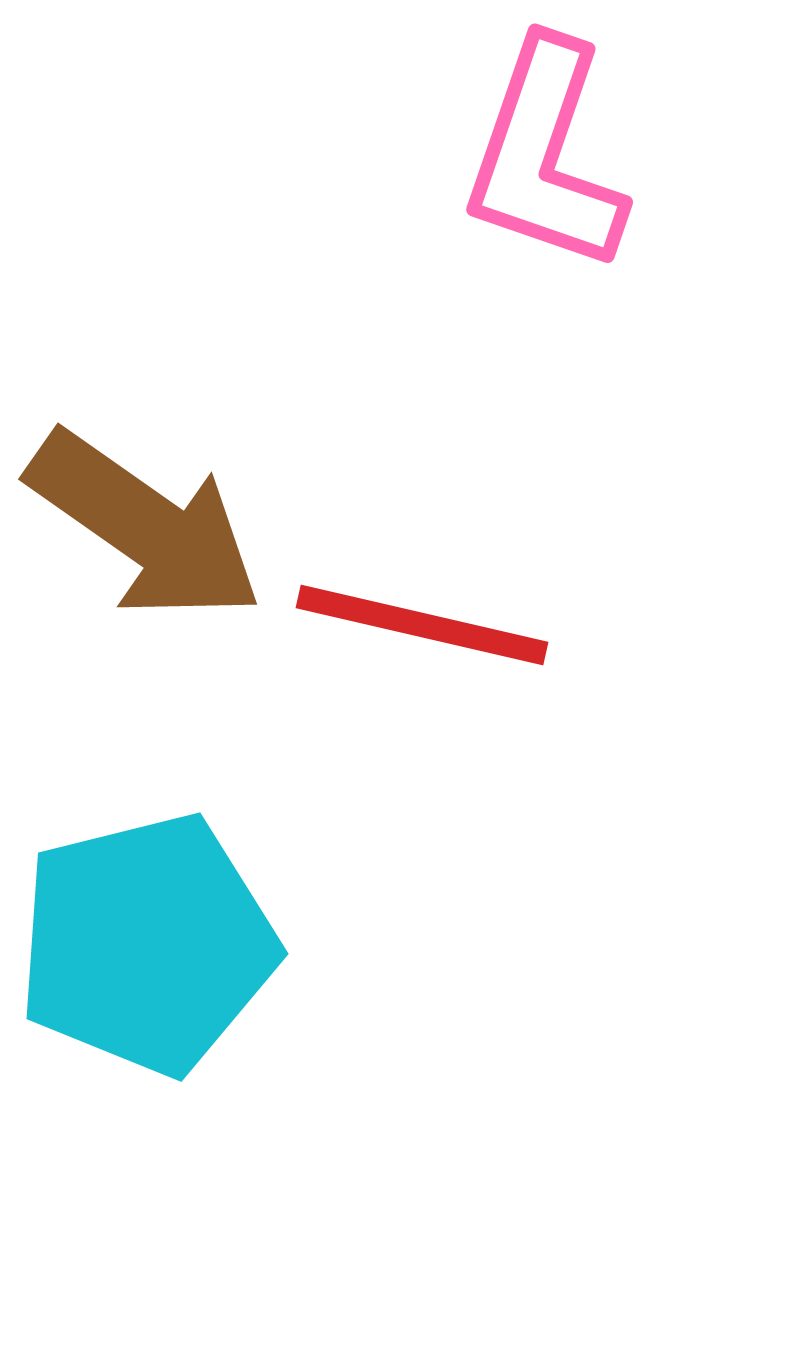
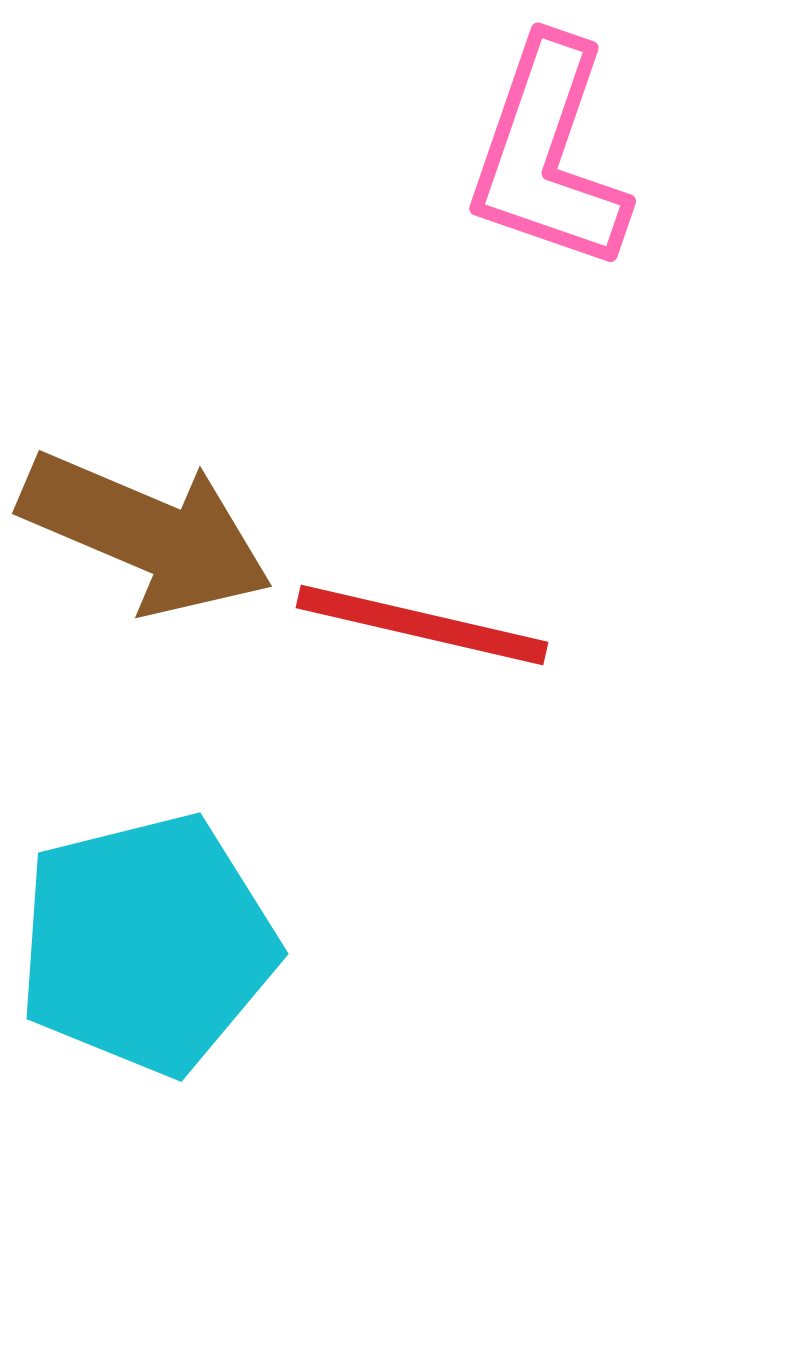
pink L-shape: moved 3 px right, 1 px up
brown arrow: moved 1 px right, 7 px down; rotated 12 degrees counterclockwise
